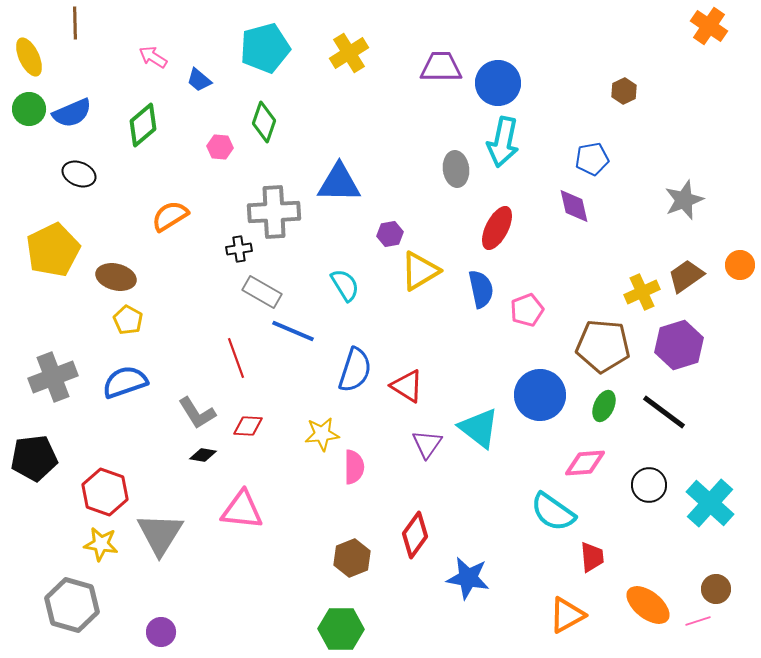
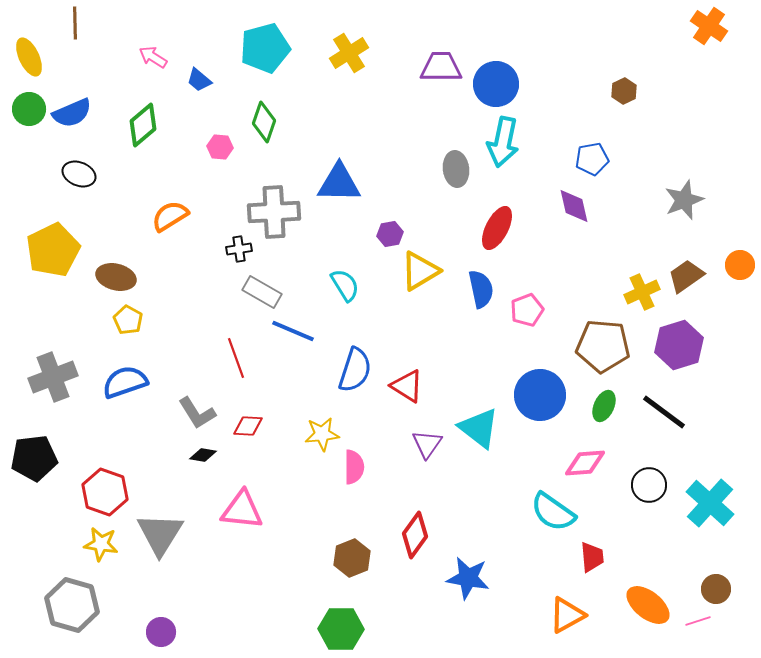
blue circle at (498, 83): moved 2 px left, 1 px down
